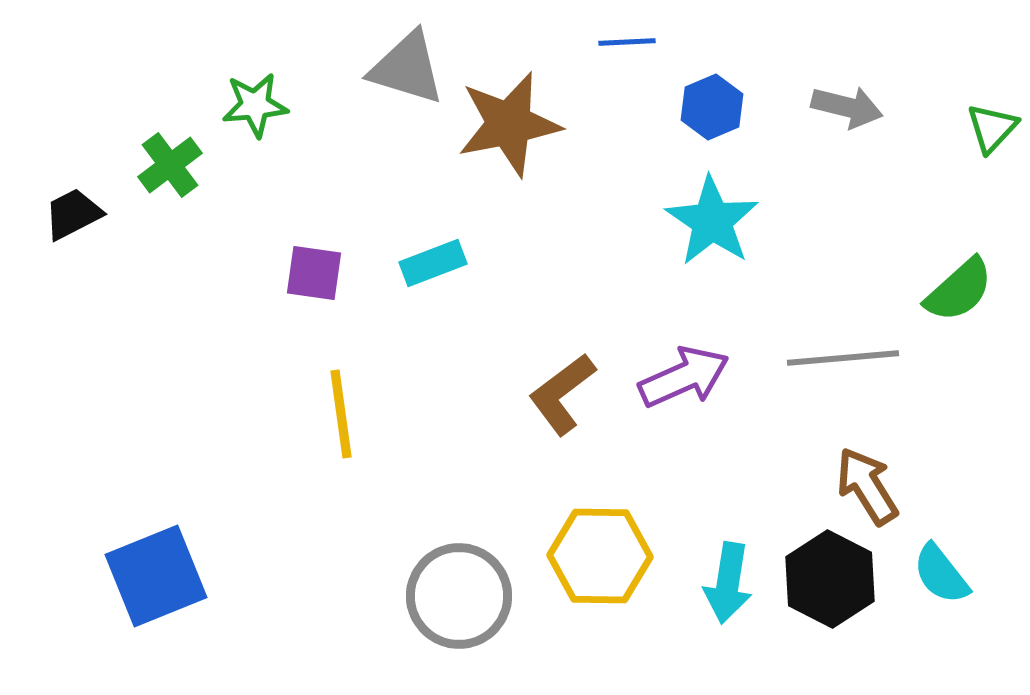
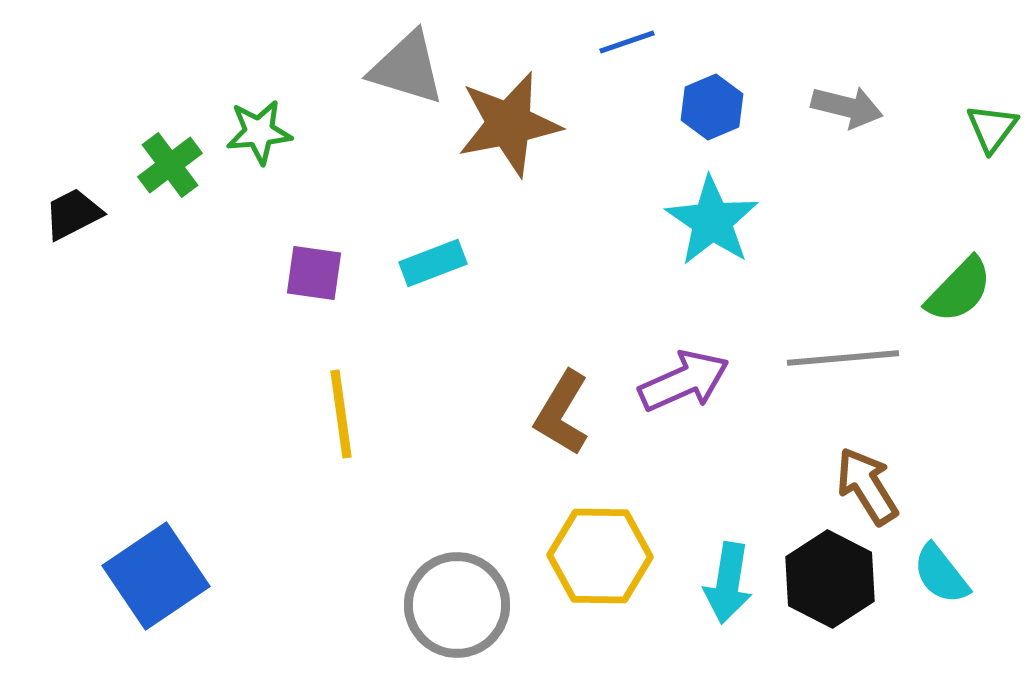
blue line: rotated 16 degrees counterclockwise
green star: moved 4 px right, 27 px down
green triangle: rotated 6 degrees counterclockwise
green semicircle: rotated 4 degrees counterclockwise
purple arrow: moved 4 px down
brown L-shape: moved 19 px down; rotated 22 degrees counterclockwise
blue square: rotated 12 degrees counterclockwise
gray circle: moved 2 px left, 9 px down
